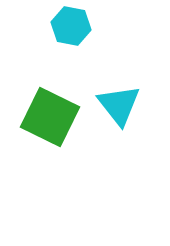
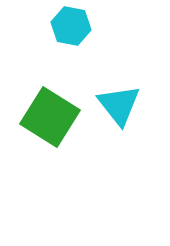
green square: rotated 6 degrees clockwise
